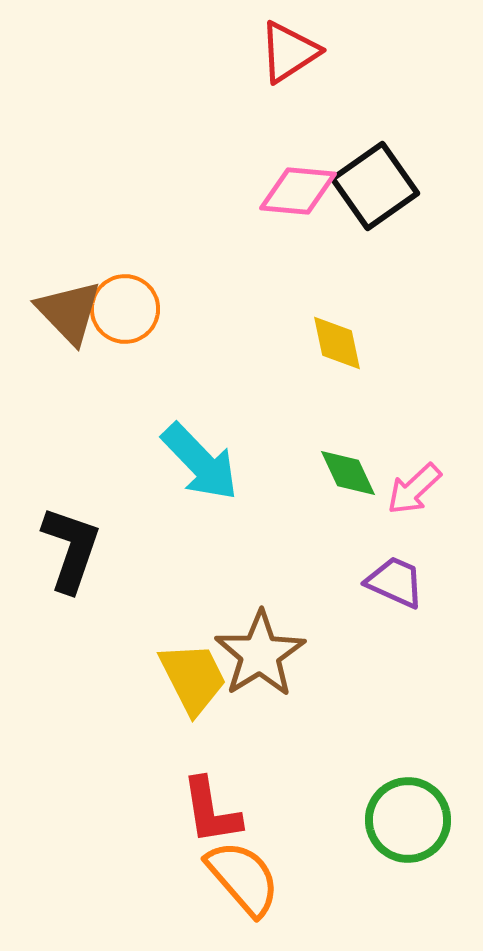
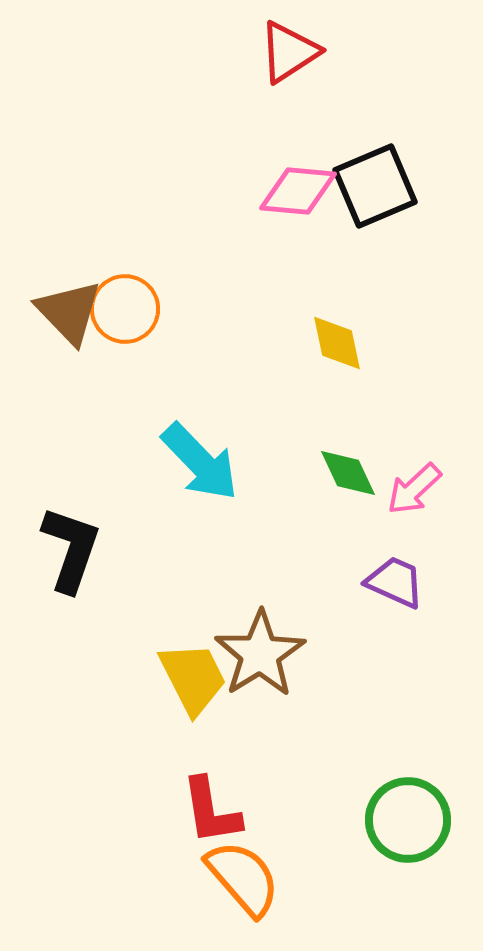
black square: rotated 12 degrees clockwise
